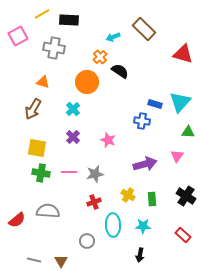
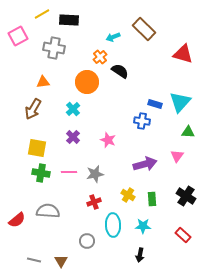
orange triangle: rotated 24 degrees counterclockwise
